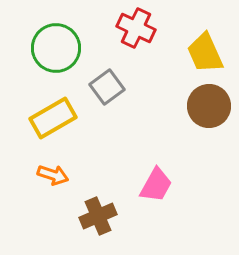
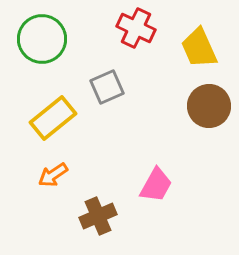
green circle: moved 14 px left, 9 px up
yellow trapezoid: moved 6 px left, 5 px up
gray square: rotated 12 degrees clockwise
yellow rectangle: rotated 9 degrees counterclockwise
orange arrow: rotated 128 degrees clockwise
